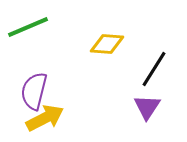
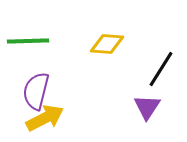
green line: moved 14 px down; rotated 21 degrees clockwise
black line: moved 7 px right
purple semicircle: moved 2 px right
